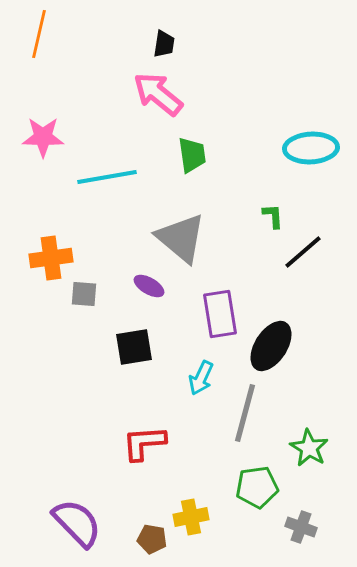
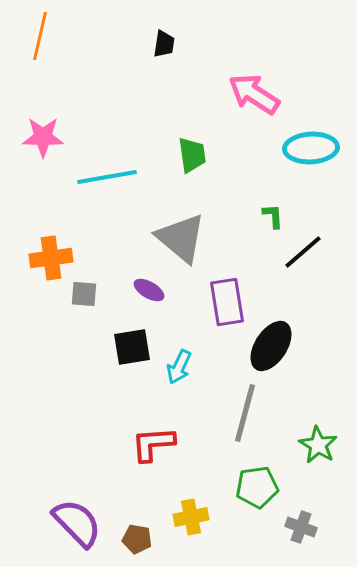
orange line: moved 1 px right, 2 px down
pink arrow: moved 96 px right; rotated 6 degrees counterclockwise
purple ellipse: moved 4 px down
purple rectangle: moved 7 px right, 12 px up
black square: moved 2 px left
cyan arrow: moved 22 px left, 11 px up
red L-shape: moved 9 px right, 1 px down
green star: moved 9 px right, 3 px up
brown pentagon: moved 15 px left
